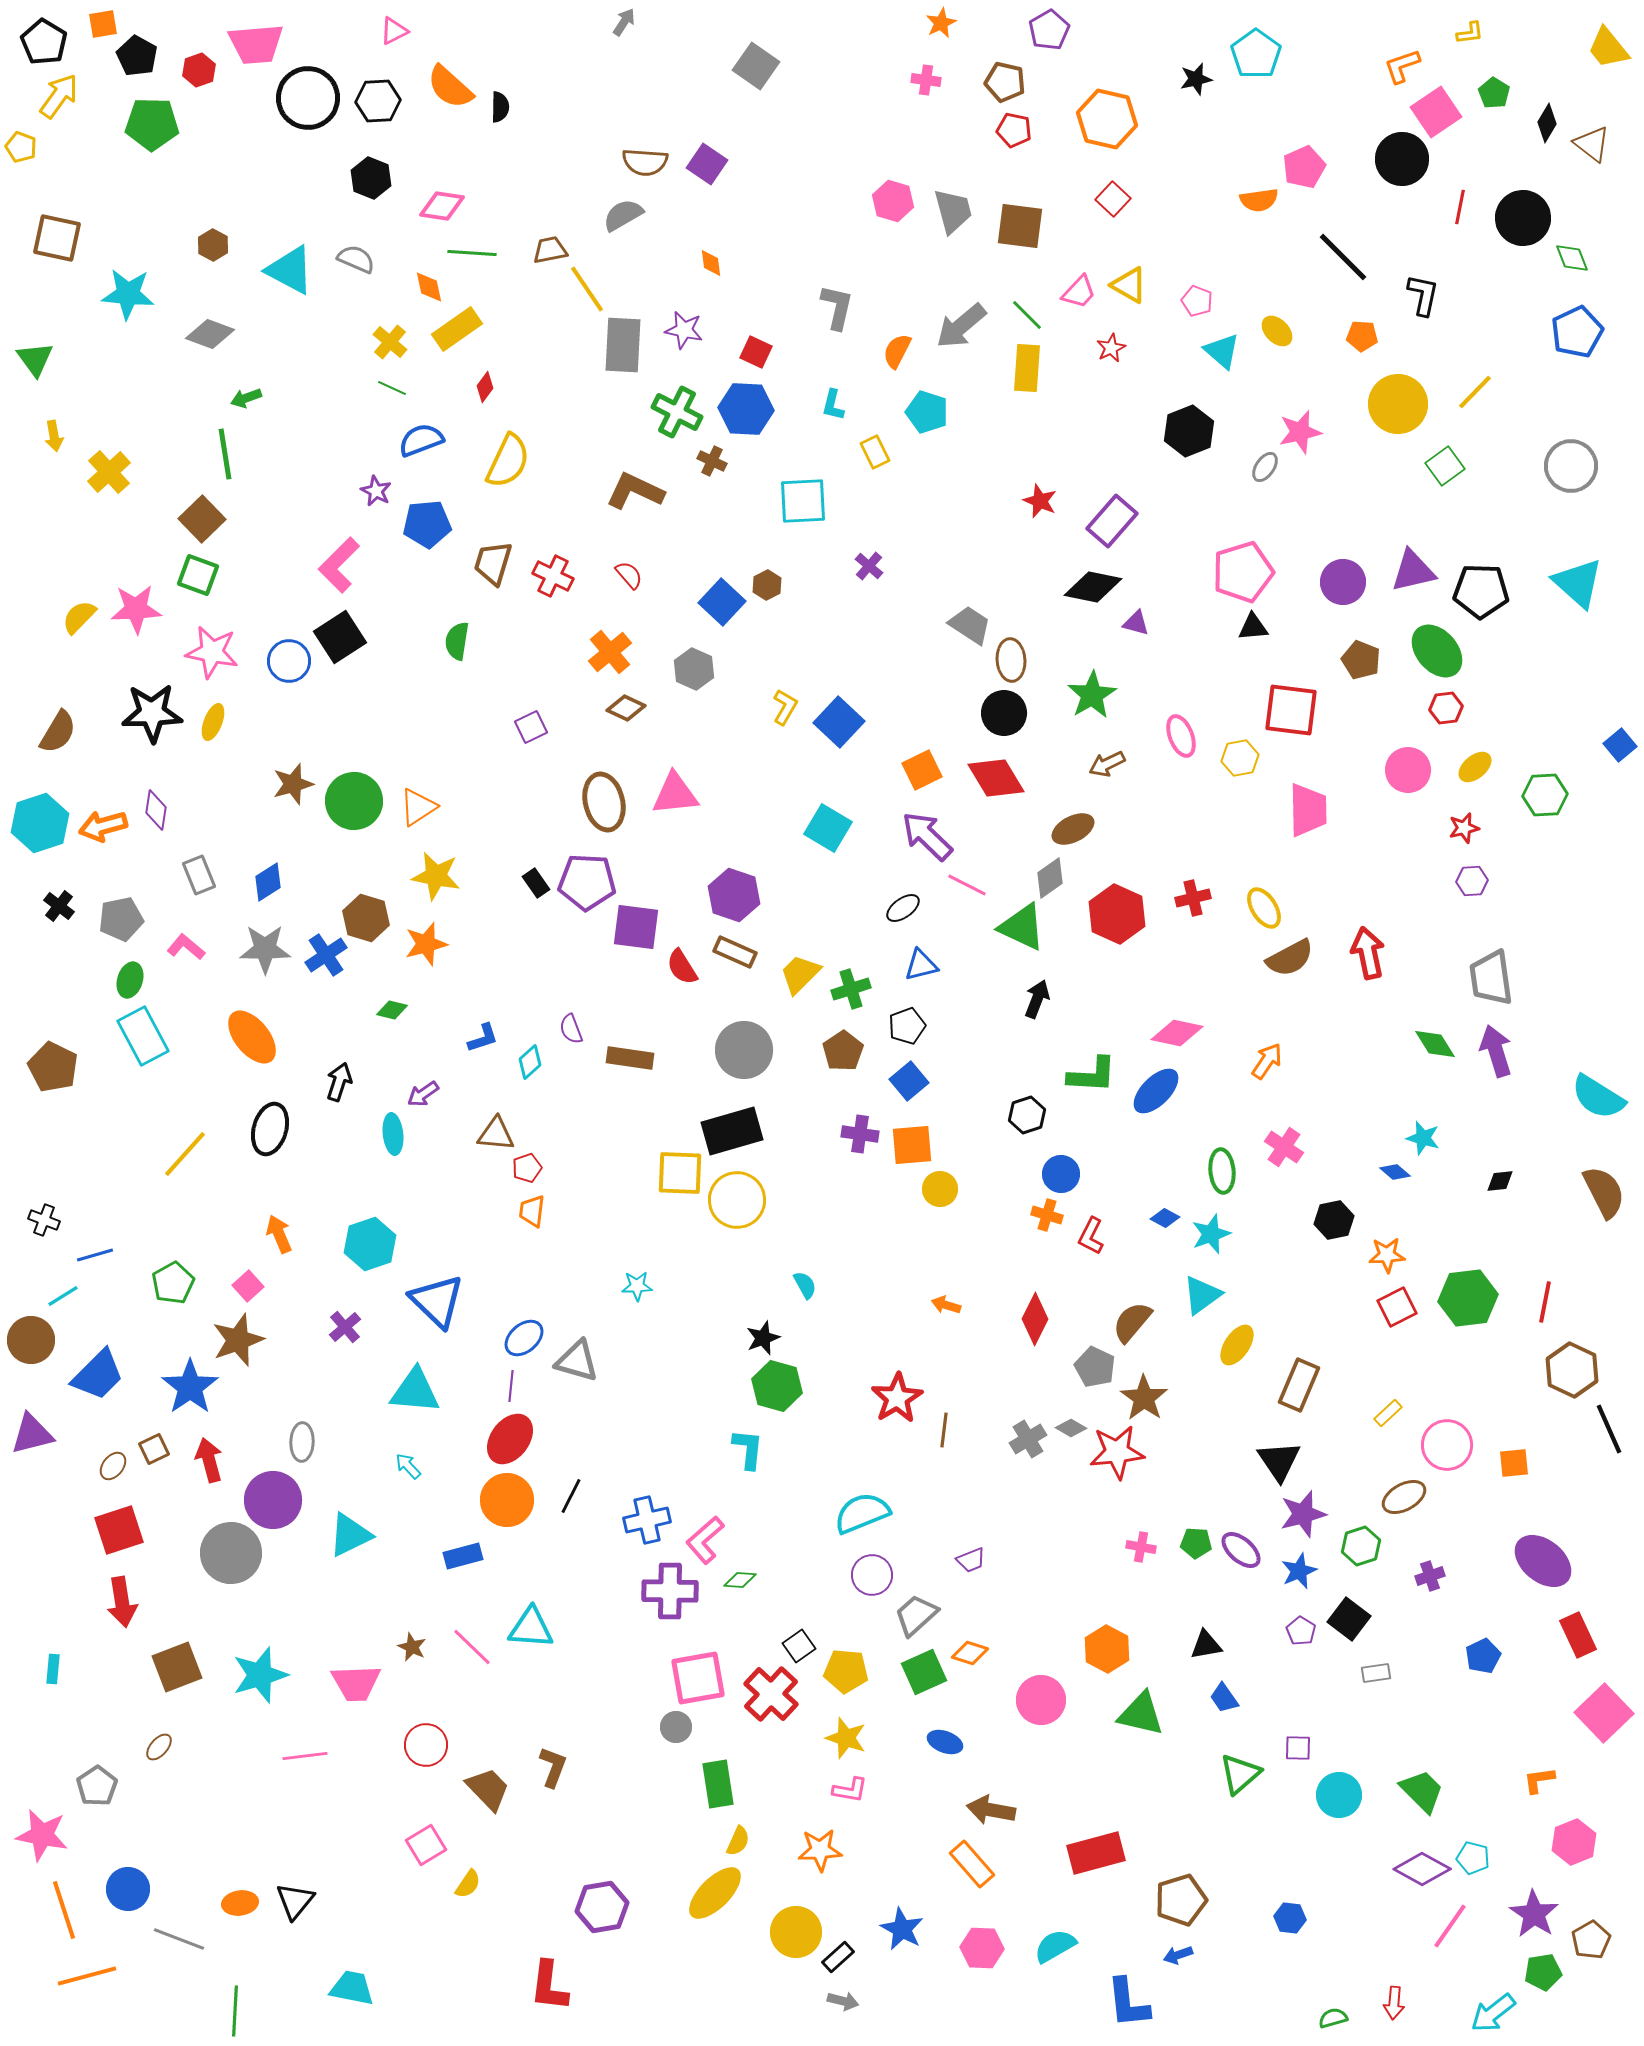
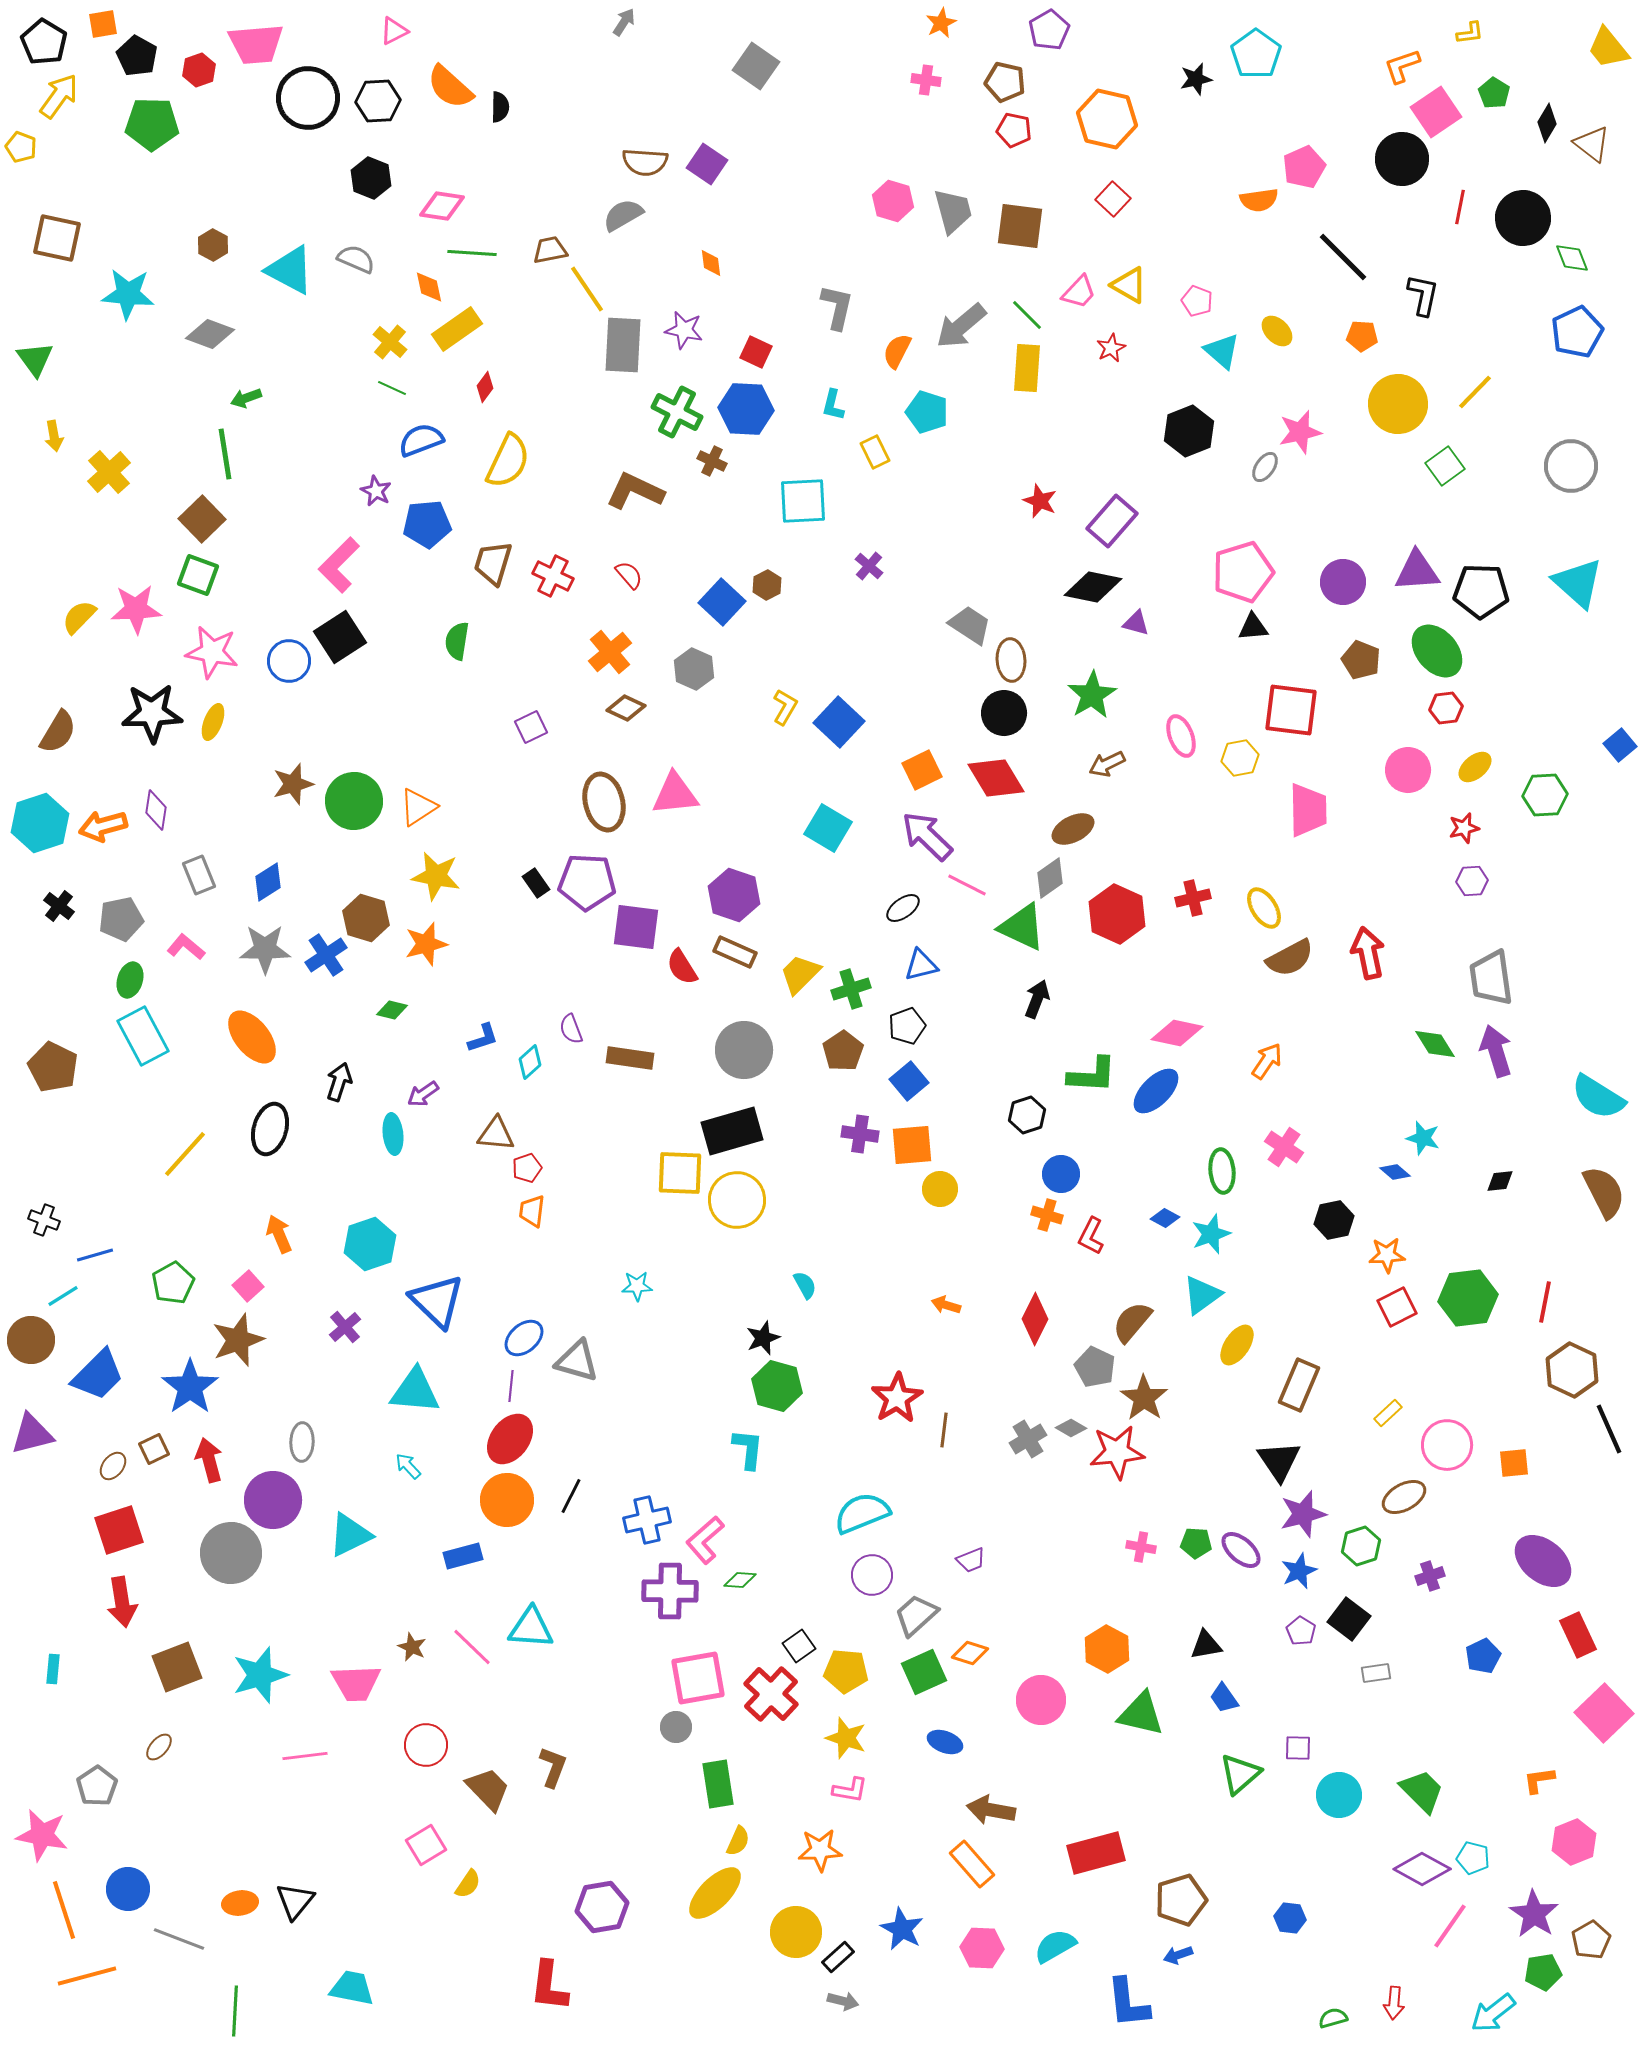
purple triangle at (1413, 571): moved 4 px right; rotated 9 degrees clockwise
